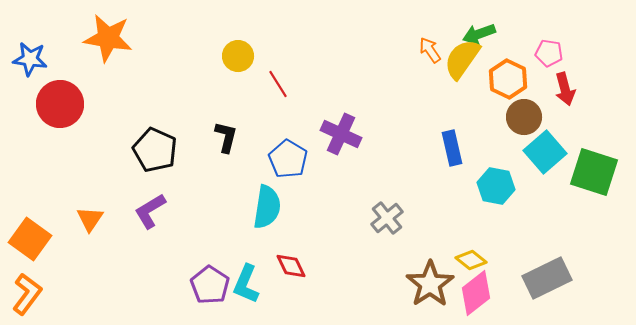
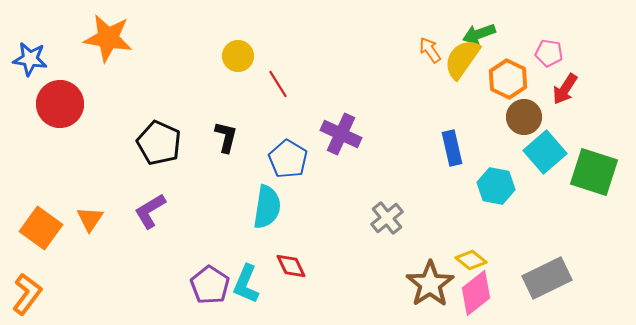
red arrow: rotated 48 degrees clockwise
black pentagon: moved 4 px right, 7 px up
orange square: moved 11 px right, 11 px up
